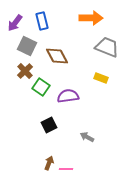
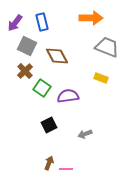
blue rectangle: moved 1 px down
green square: moved 1 px right, 1 px down
gray arrow: moved 2 px left, 3 px up; rotated 48 degrees counterclockwise
